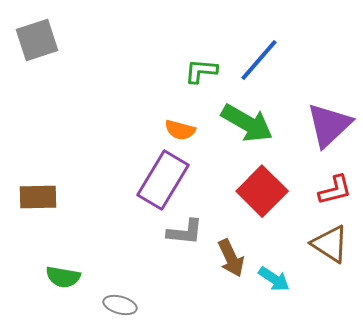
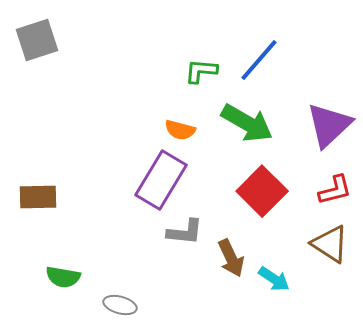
purple rectangle: moved 2 px left
